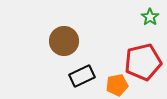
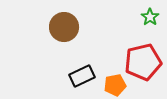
brown circle: moved 14 px up
orange pentagon: moved 2 px left
